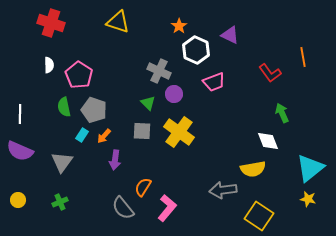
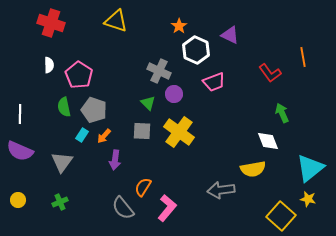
yellow triangle: moved 2 px left, 1 px up
gray arrow: moved 2 px left
yellow square: moved 22 px right; rotated 8 degrees clockwise
